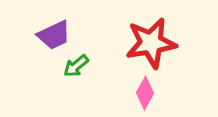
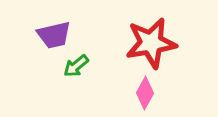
purple trapezoid: rotated 12 degrees clockwise
